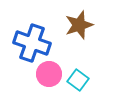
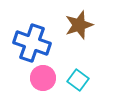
pink circle: moved 6 px left, 4 px down
